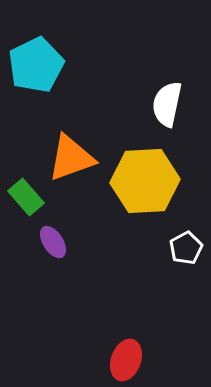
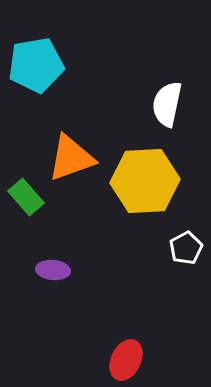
cyan pentagon: rotated 16 degrees clockwise
purple ellipse: moved 28 px down; rotated 52 degrees counterclockwise
red ellipse: rotated 6 degrees clockwise
